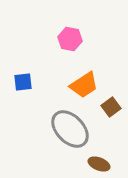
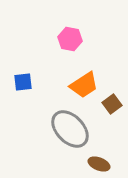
brown square: moved 1 px right, 3 px up
